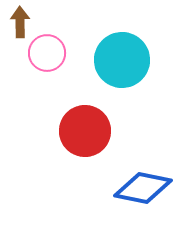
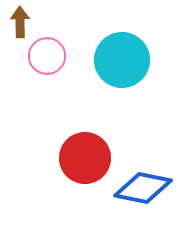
pink circle: moved 3 px down
red circle: moved 27 px down
